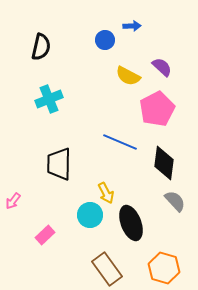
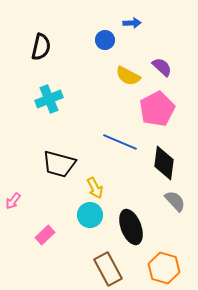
blue arrow: moved 3 px up
black trapezoid: rotated 76 degrees counterclockwise
yellow arrow: moved 11 px left, 5 px up
black ellipse: moved 4 px down
brown rectangle: moved 1 px right; rotated 8 degrees clockwise
